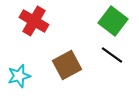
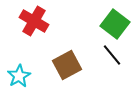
green square: moved 2 px right, 3 px down
black line: rotated 15 degrees clockwise
cyan star: rotated 15 degrees counterclockwise
